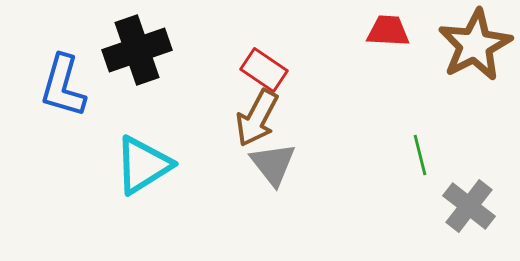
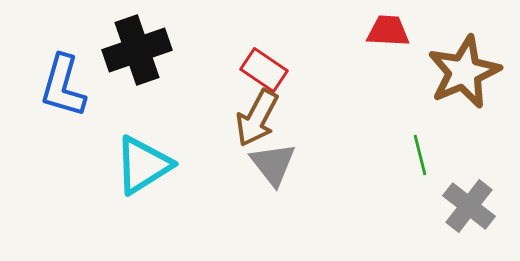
brown star: moved 11 px left, 27 px down; rotated 4 degrees clockwise
